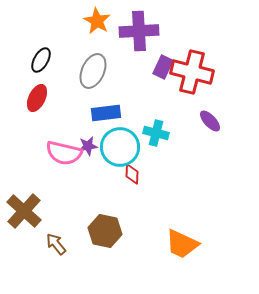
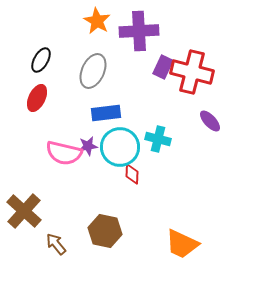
cyan cross: moved 2 px right, 6 px down
